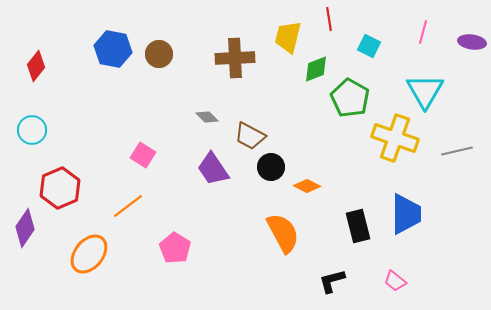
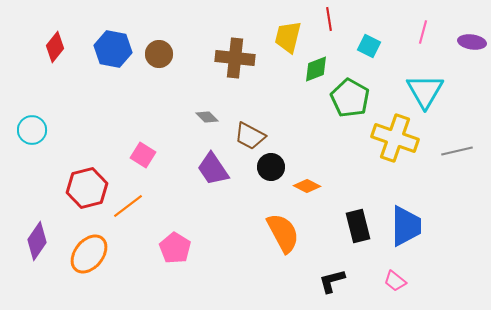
brown cross: rotated 9 degrees clockwise
red diamond: moved 19 px right, 19 px up
red hexagon: moved 27 px right; rotated 9 degrees clockwise
blue trapezoid: moved 12 px down
purple diamond: moved 12 px right, 13 px down
